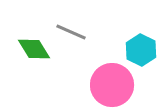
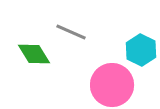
green diamond: moved 5 px down
